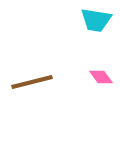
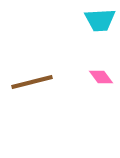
cyan trapezoid: moved 4 px right; rotated 12 degrees counterclockwise
